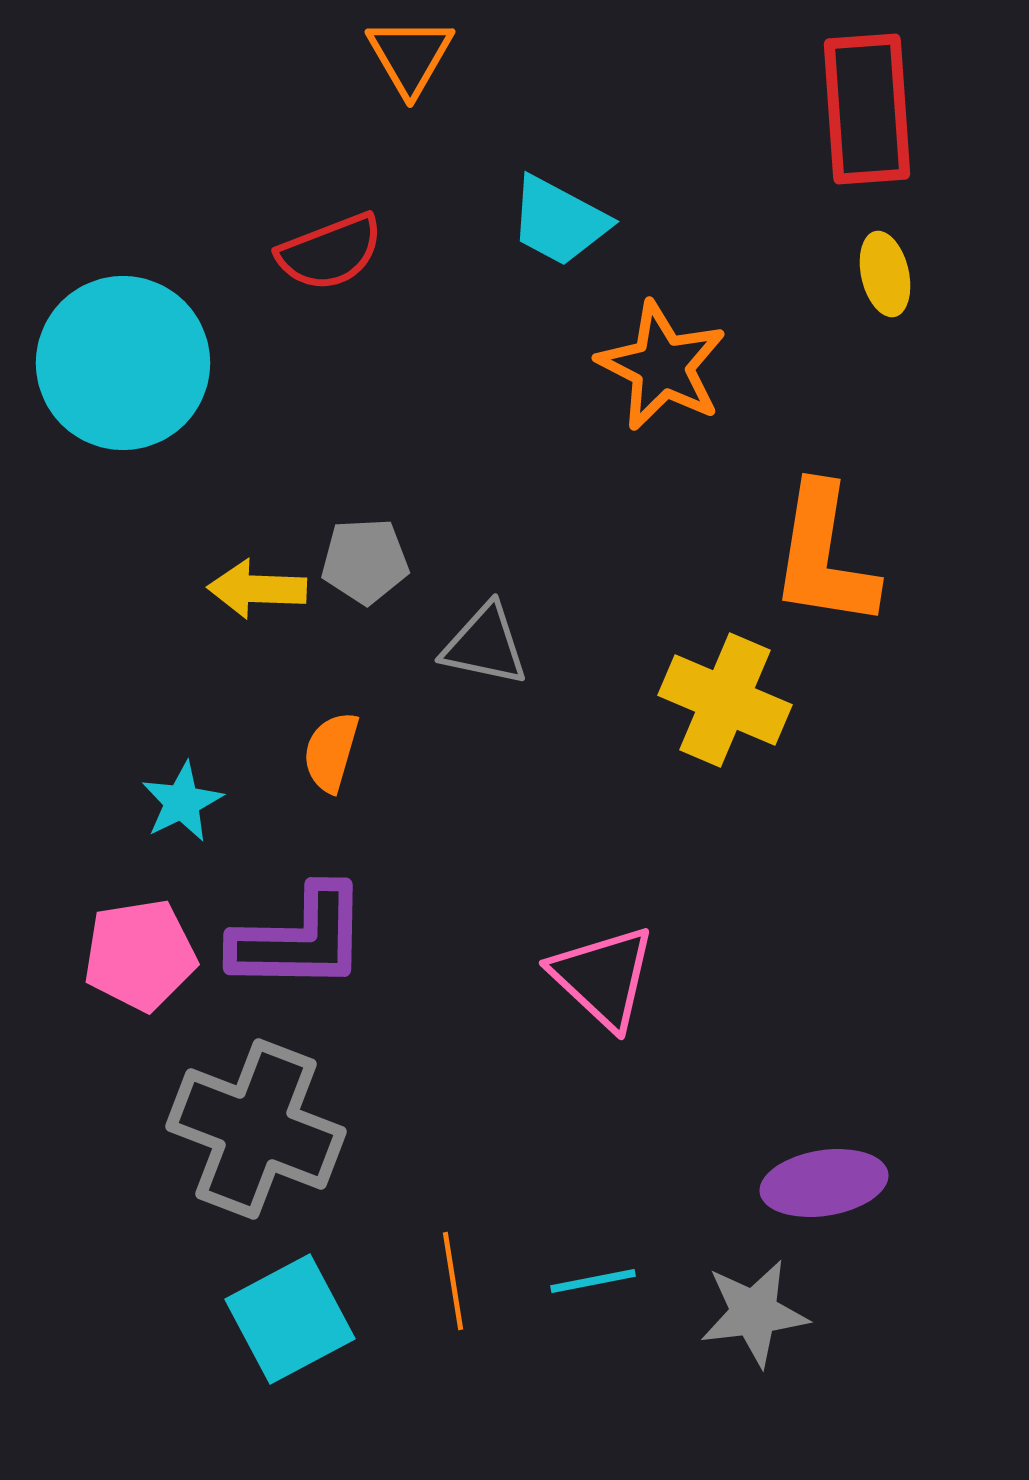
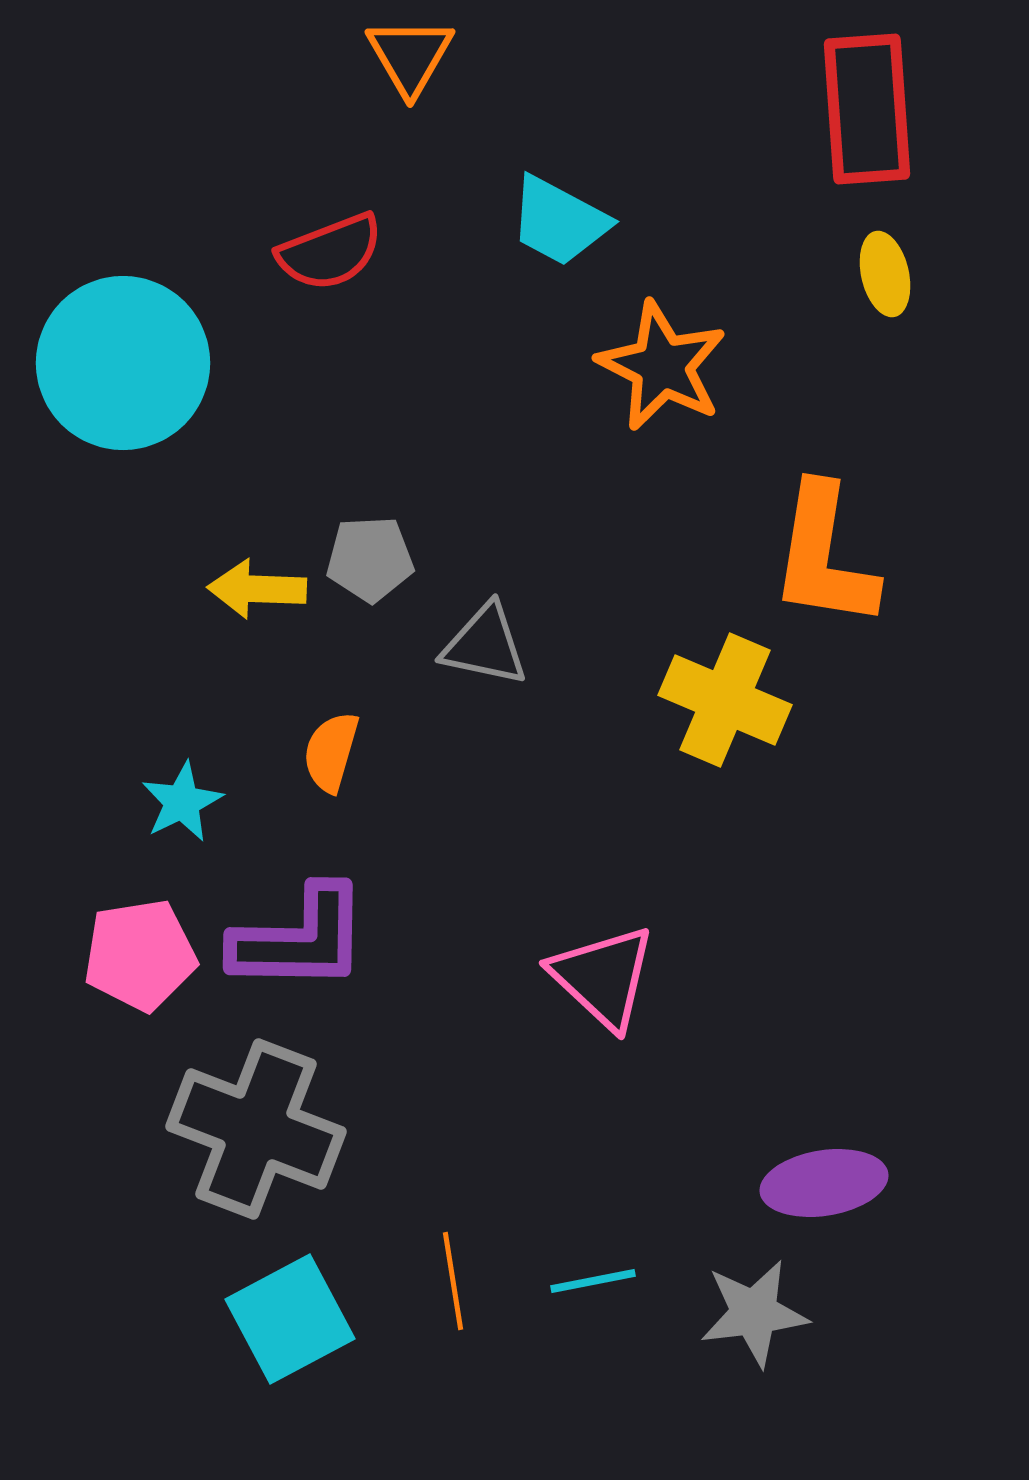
gray pentagon: moved 5 px right, 2 px up
